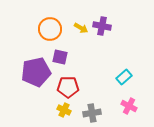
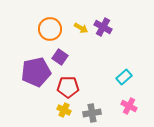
purple cross: moved 1 px right, 1 px down; rotated 18 degrees clockwise
purple square: rotated 21 degrees clockwise
